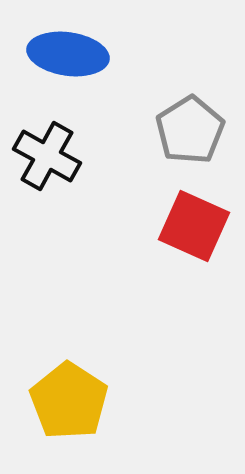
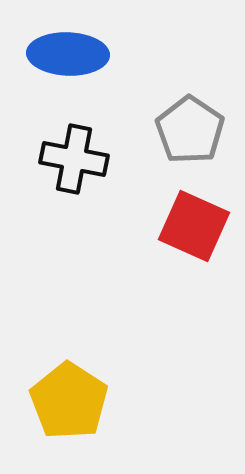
blue ellipse: rotated 6 degrees counterclockwise
gray pentagon: rotated 6 degrees counterclockwise
black cross: moved 27 px right, 3 px down; rotated 18 degrees counterclockwise
